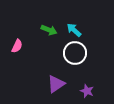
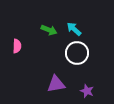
cyan arrow: moved 1 px up
pink semicircle: rotated 24 degrees counterclockwise
white circle: moved 2 px right
purple triangle: rotated 24 degrees clockwise
